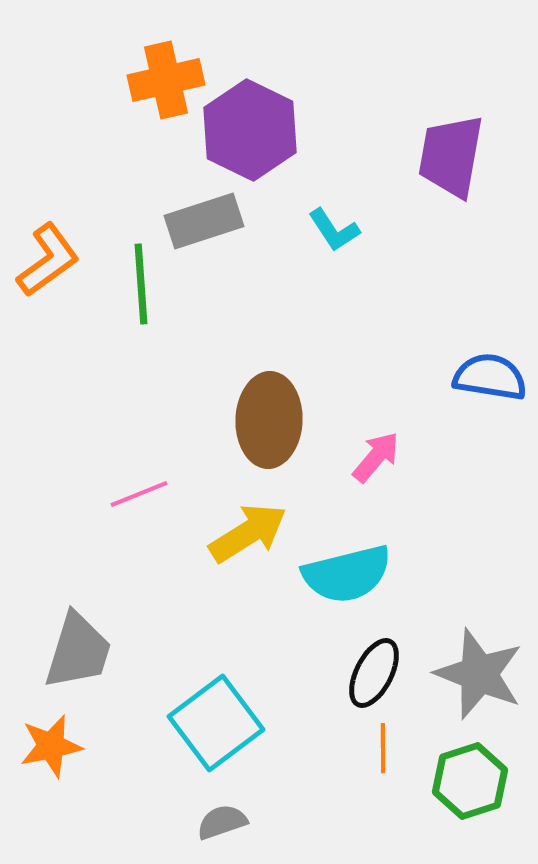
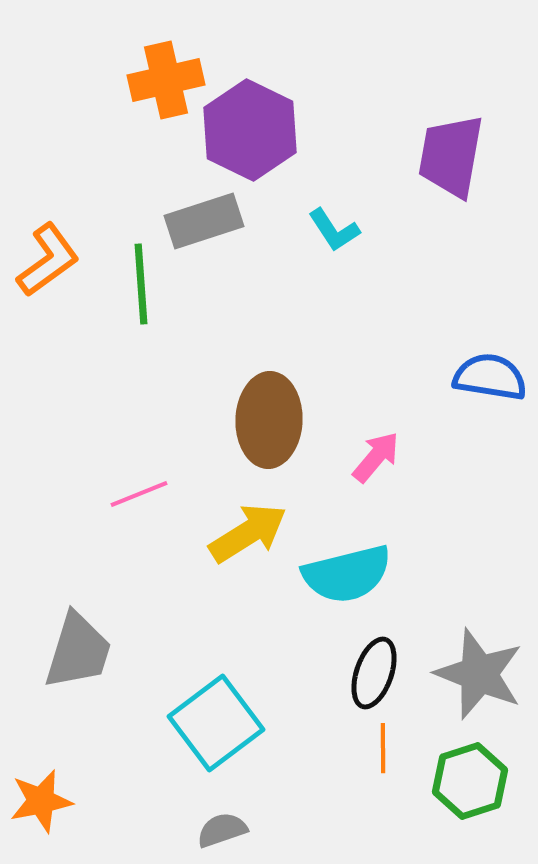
black ellipse: rotated 8 degrees counterclockwise
orange star: moved 10 px left, 55 px down
gray semicircle: moved 8 px down
